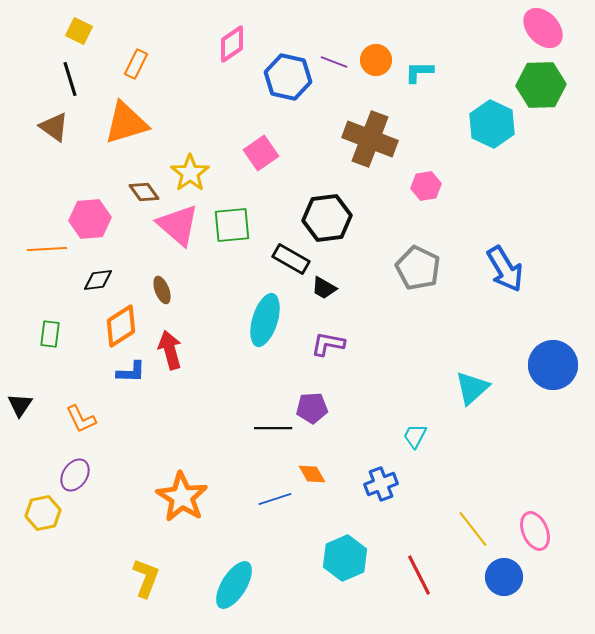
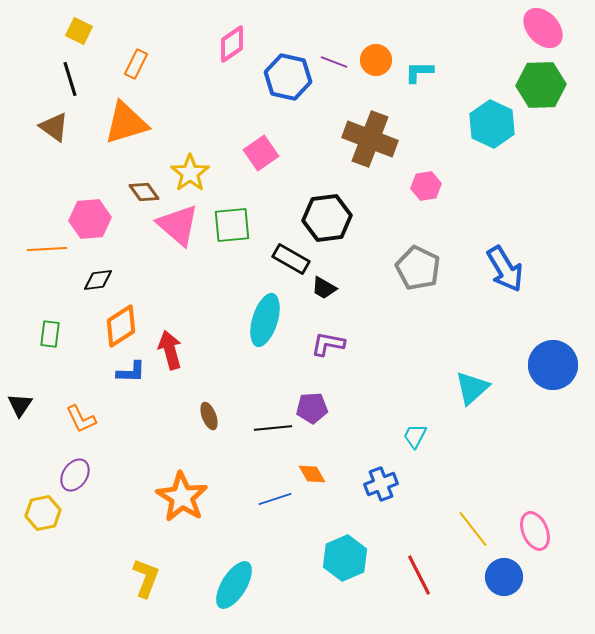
brown ellipse at (162, 290): moved 47 px right, 126 px down
black line at (273, 428): rotated 6 degrees counterclockwise
